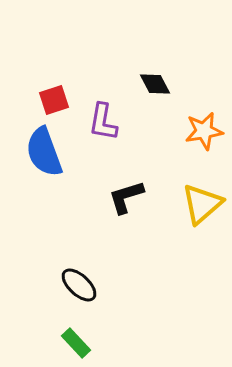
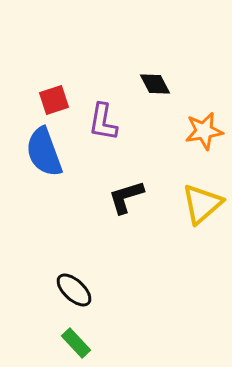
black ellipse: moved 5 px left, 5 px down
